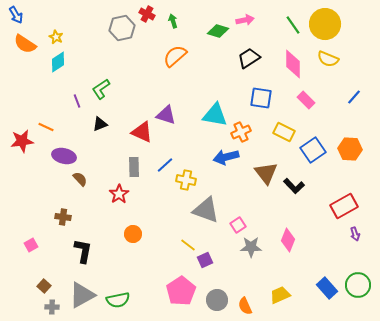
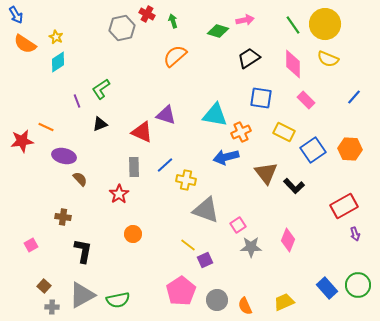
yellow trapezoid at (280, 295): moved 4 px right, 7 px down
